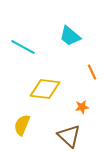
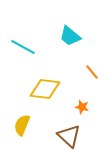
orange line: rotated 14 degrees counterclockwise
orange star: rotated 24 degrees clockwise
